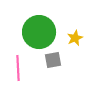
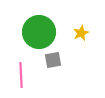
yellow star: moved 6 px right, 5 px up
pink line: moved 3 px right, 7 px down
